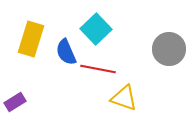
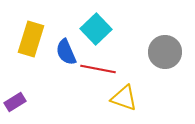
gray circle: moved 4 px left, 3 px down
